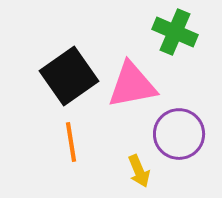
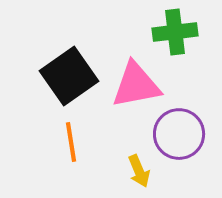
green cross: rotated 30 degrees counterclockwise
pink triangle: moved 4 px right
